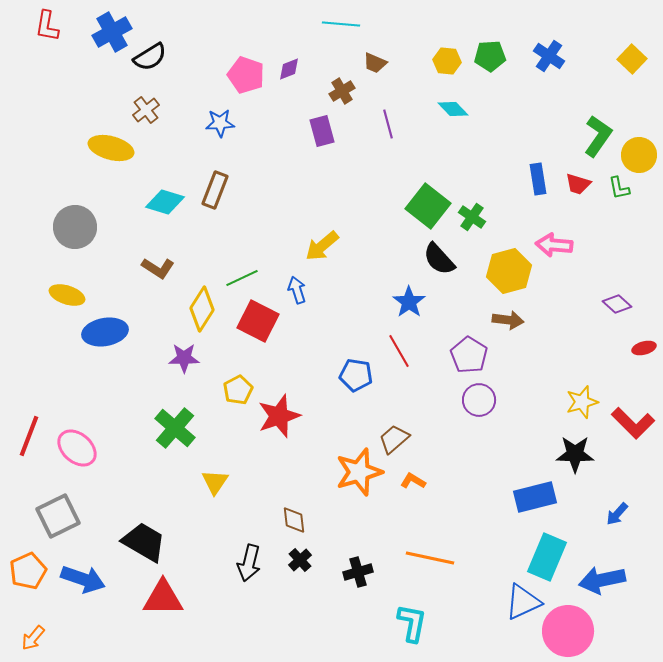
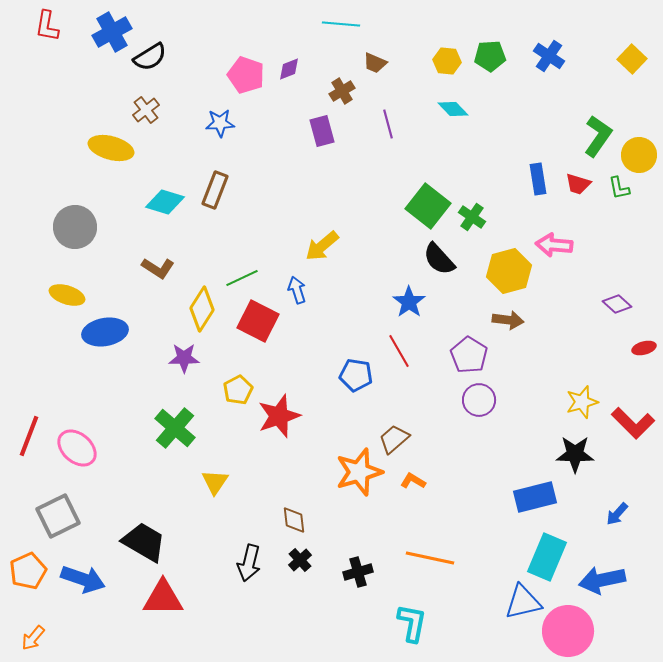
blue triangle at (523, 602): rotated 12 degrees clockwise
